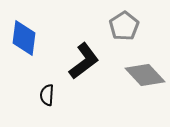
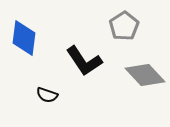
black L-shape: rotated 93 degrees clockwise
black semicircle: rotated 75 degrees counterclockwise
